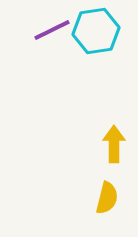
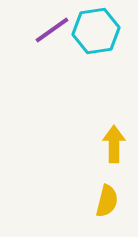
purple line: rotated 9 degrees counterclockwise
yellow semicircle: moved 3 px down
